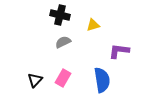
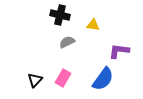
yellow triangle: rotated 24 degrees clockwise
gray semicircle: moved 4 px right
blue semicircle: moved 1 px right, 1 px up; rotated 45 degrees clockwise
